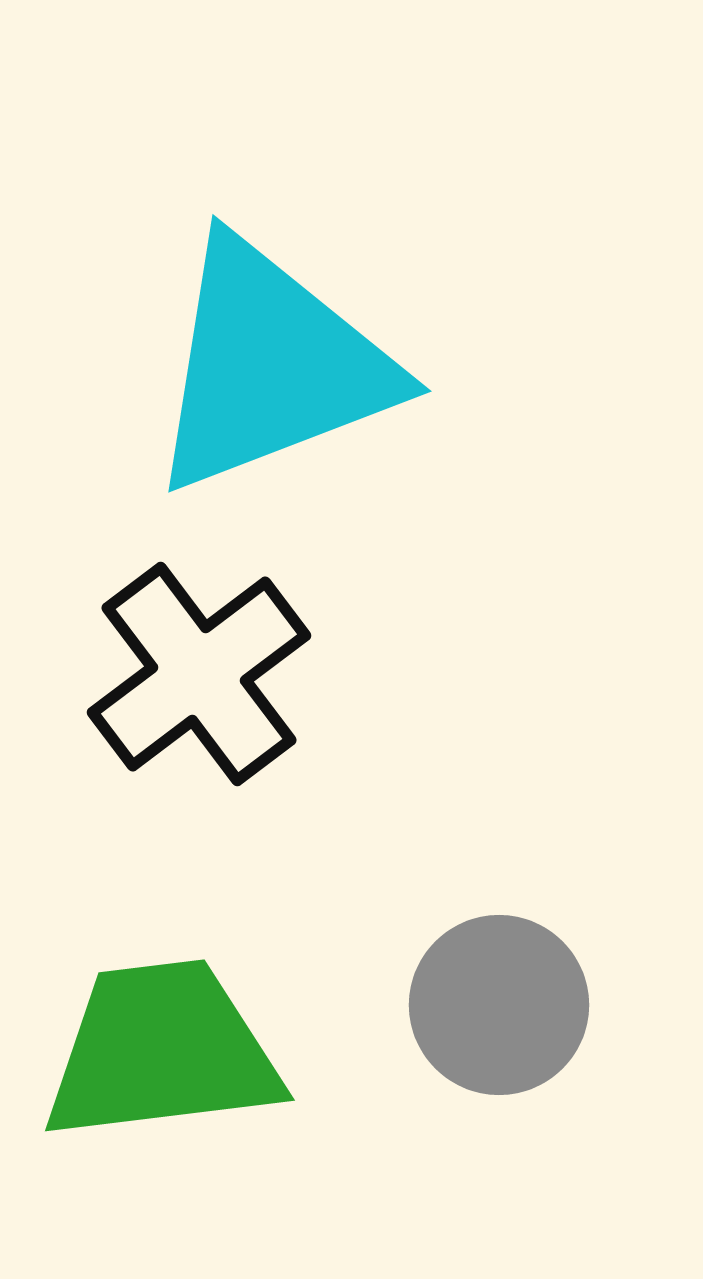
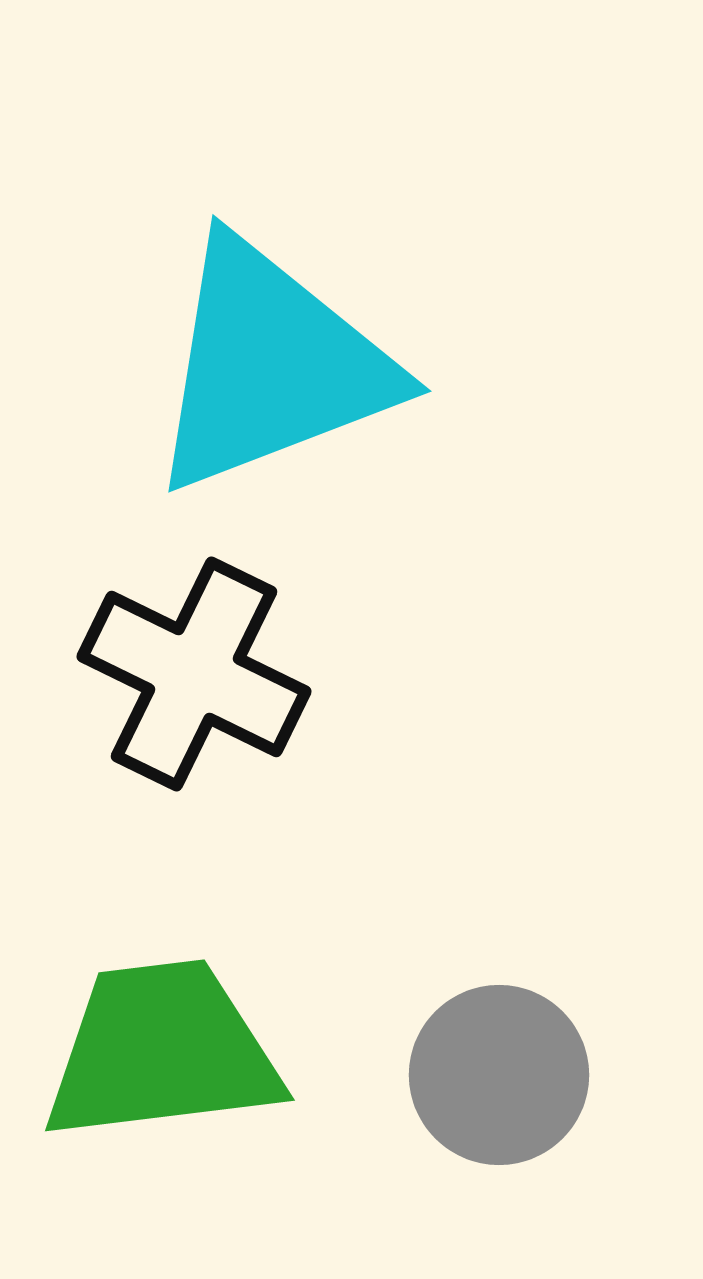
black cross: moved 5 px left; rotated 27 degrees counterclockwise
gray circle: moved 70 px down
